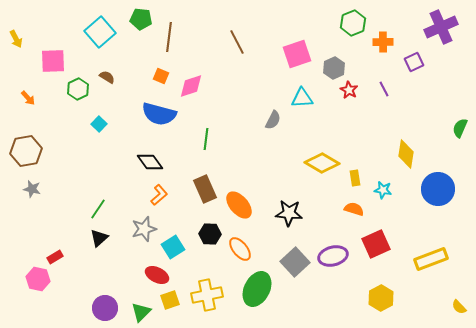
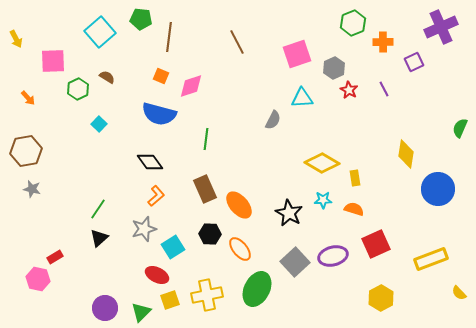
cyan star at (383, 190): moved 60 px left, 10 px down; rotated 12 degrees counterclockwise
orange L-shape at (159, 195): moved 3 px left, 1 px down
black star at (289, 213): rotated 24 degrees clockwise
yellow semicircle at (459, 307): moved 14 px up
